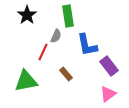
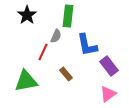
green rectangle: rotated 15 degrees clockwise
